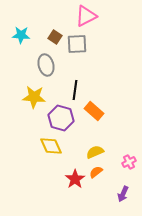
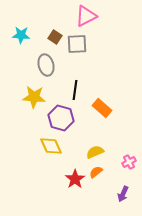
orange rectangle: moved 8 px right, 3 px up
